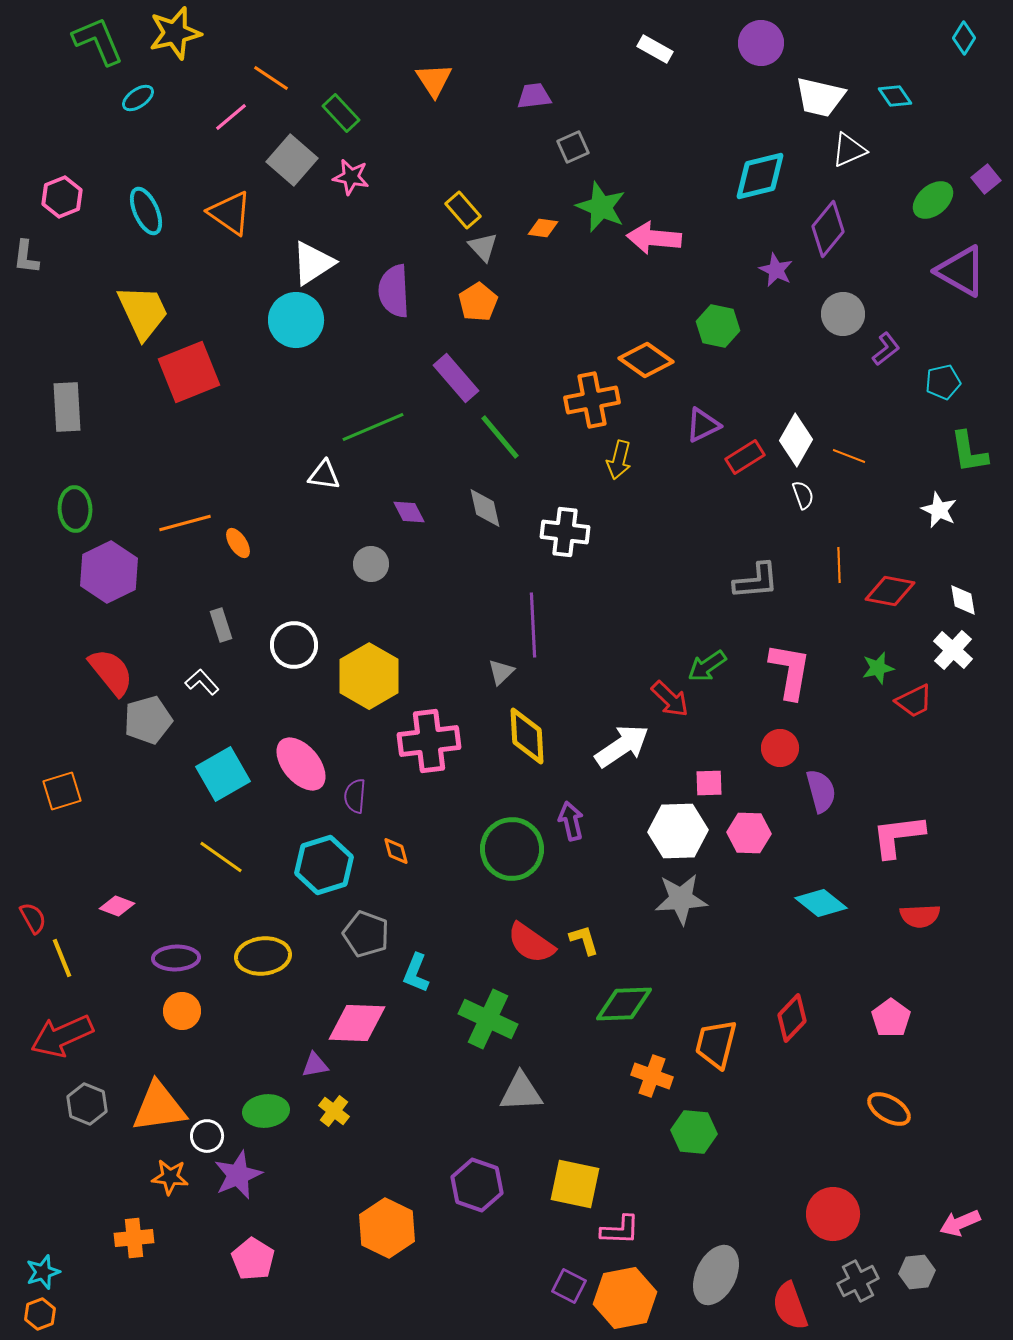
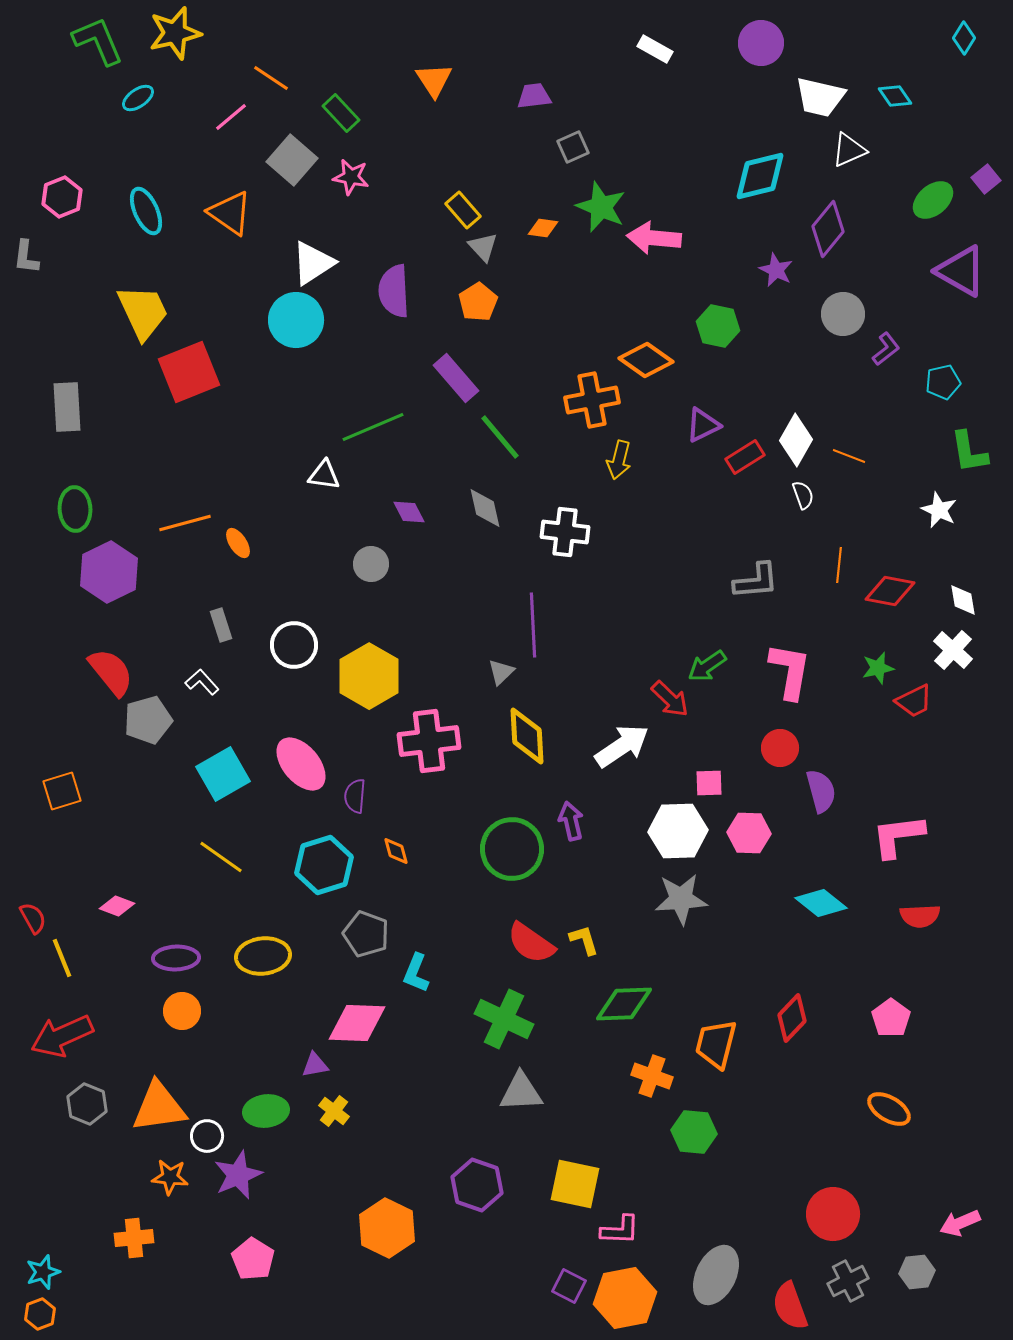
orange line at (839, 565): rotated 8 degrees clockwise
green cross at (488, 1019): moved 16 px right
gray cross at (858, 1281): moved 10 px left
